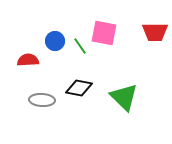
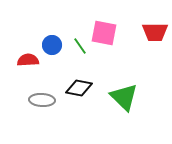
blue circle: moved 3 px left, 4 px down
